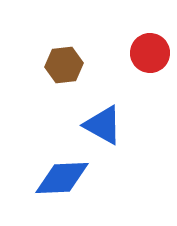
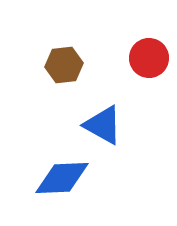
red circle: moved 1 px left, 5 px down
